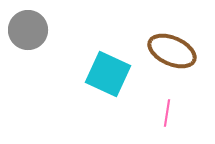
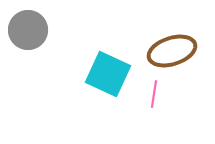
brown ellipse: rotated 42 degrees counterclockwise
pink line: moved 13 px left, 19 px up
